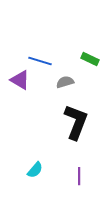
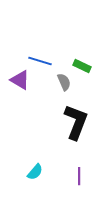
green rectangle: moved 8 px left, 7 px down
gray semicircle: moved 1 px left; rotated 84 degrees clockwise
cyan semicircle: moved 2 px down
